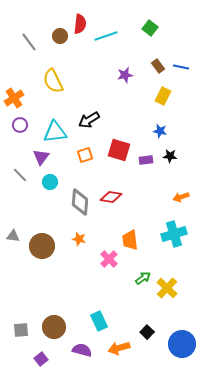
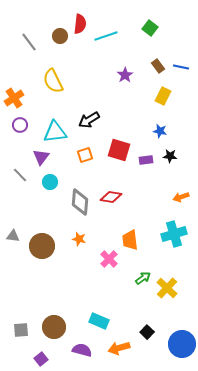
purple star at (125, 75): rotated 21 degrees counterclockwise
cyan rectangle at (99, 321): rotated 42 degrees counterclockwise
